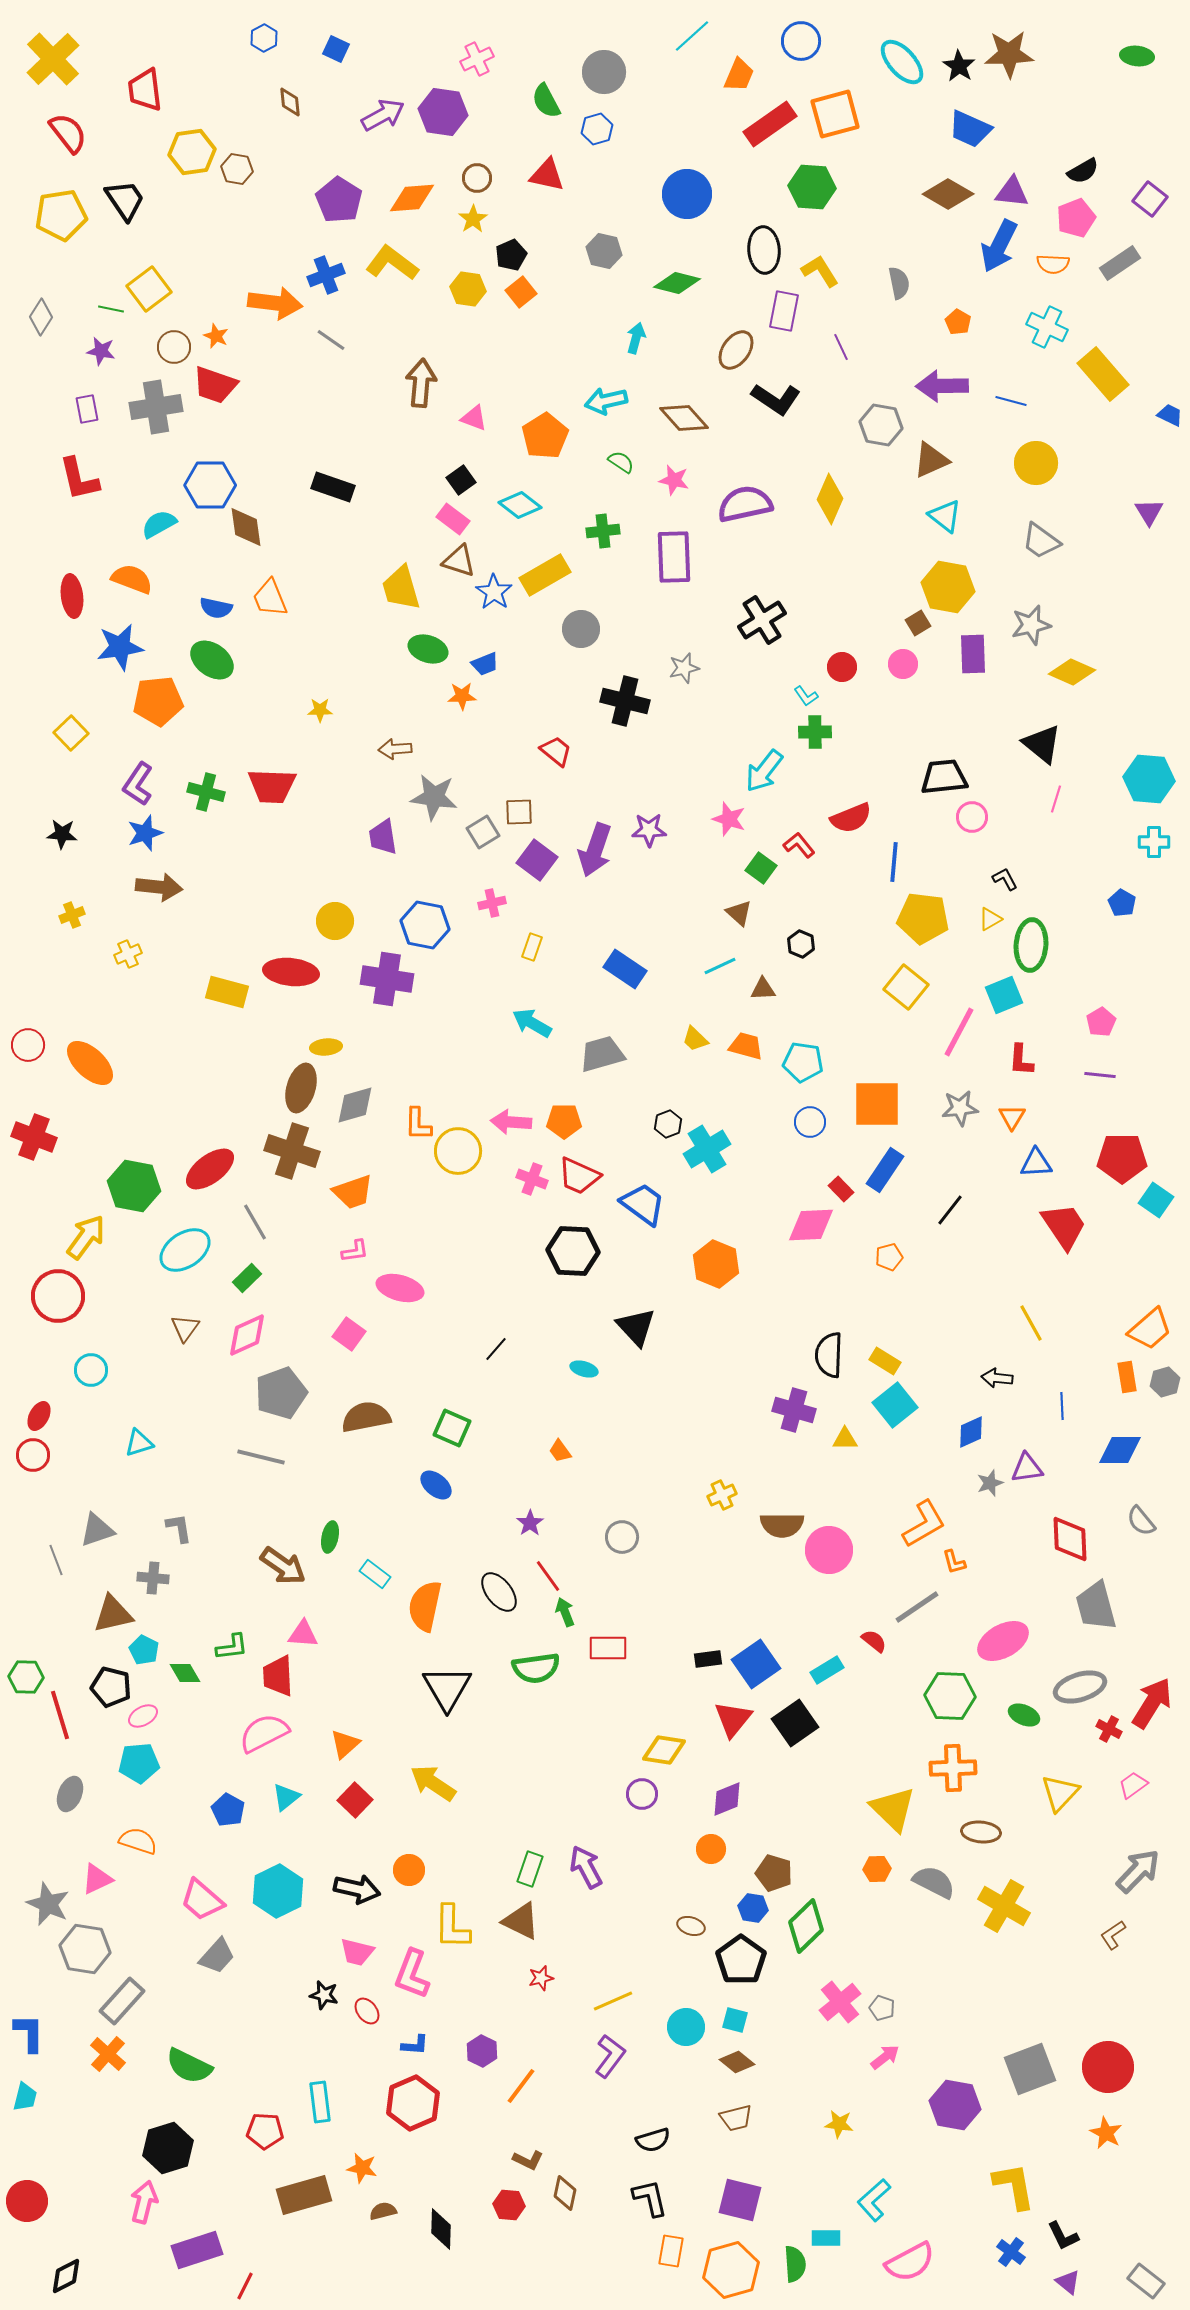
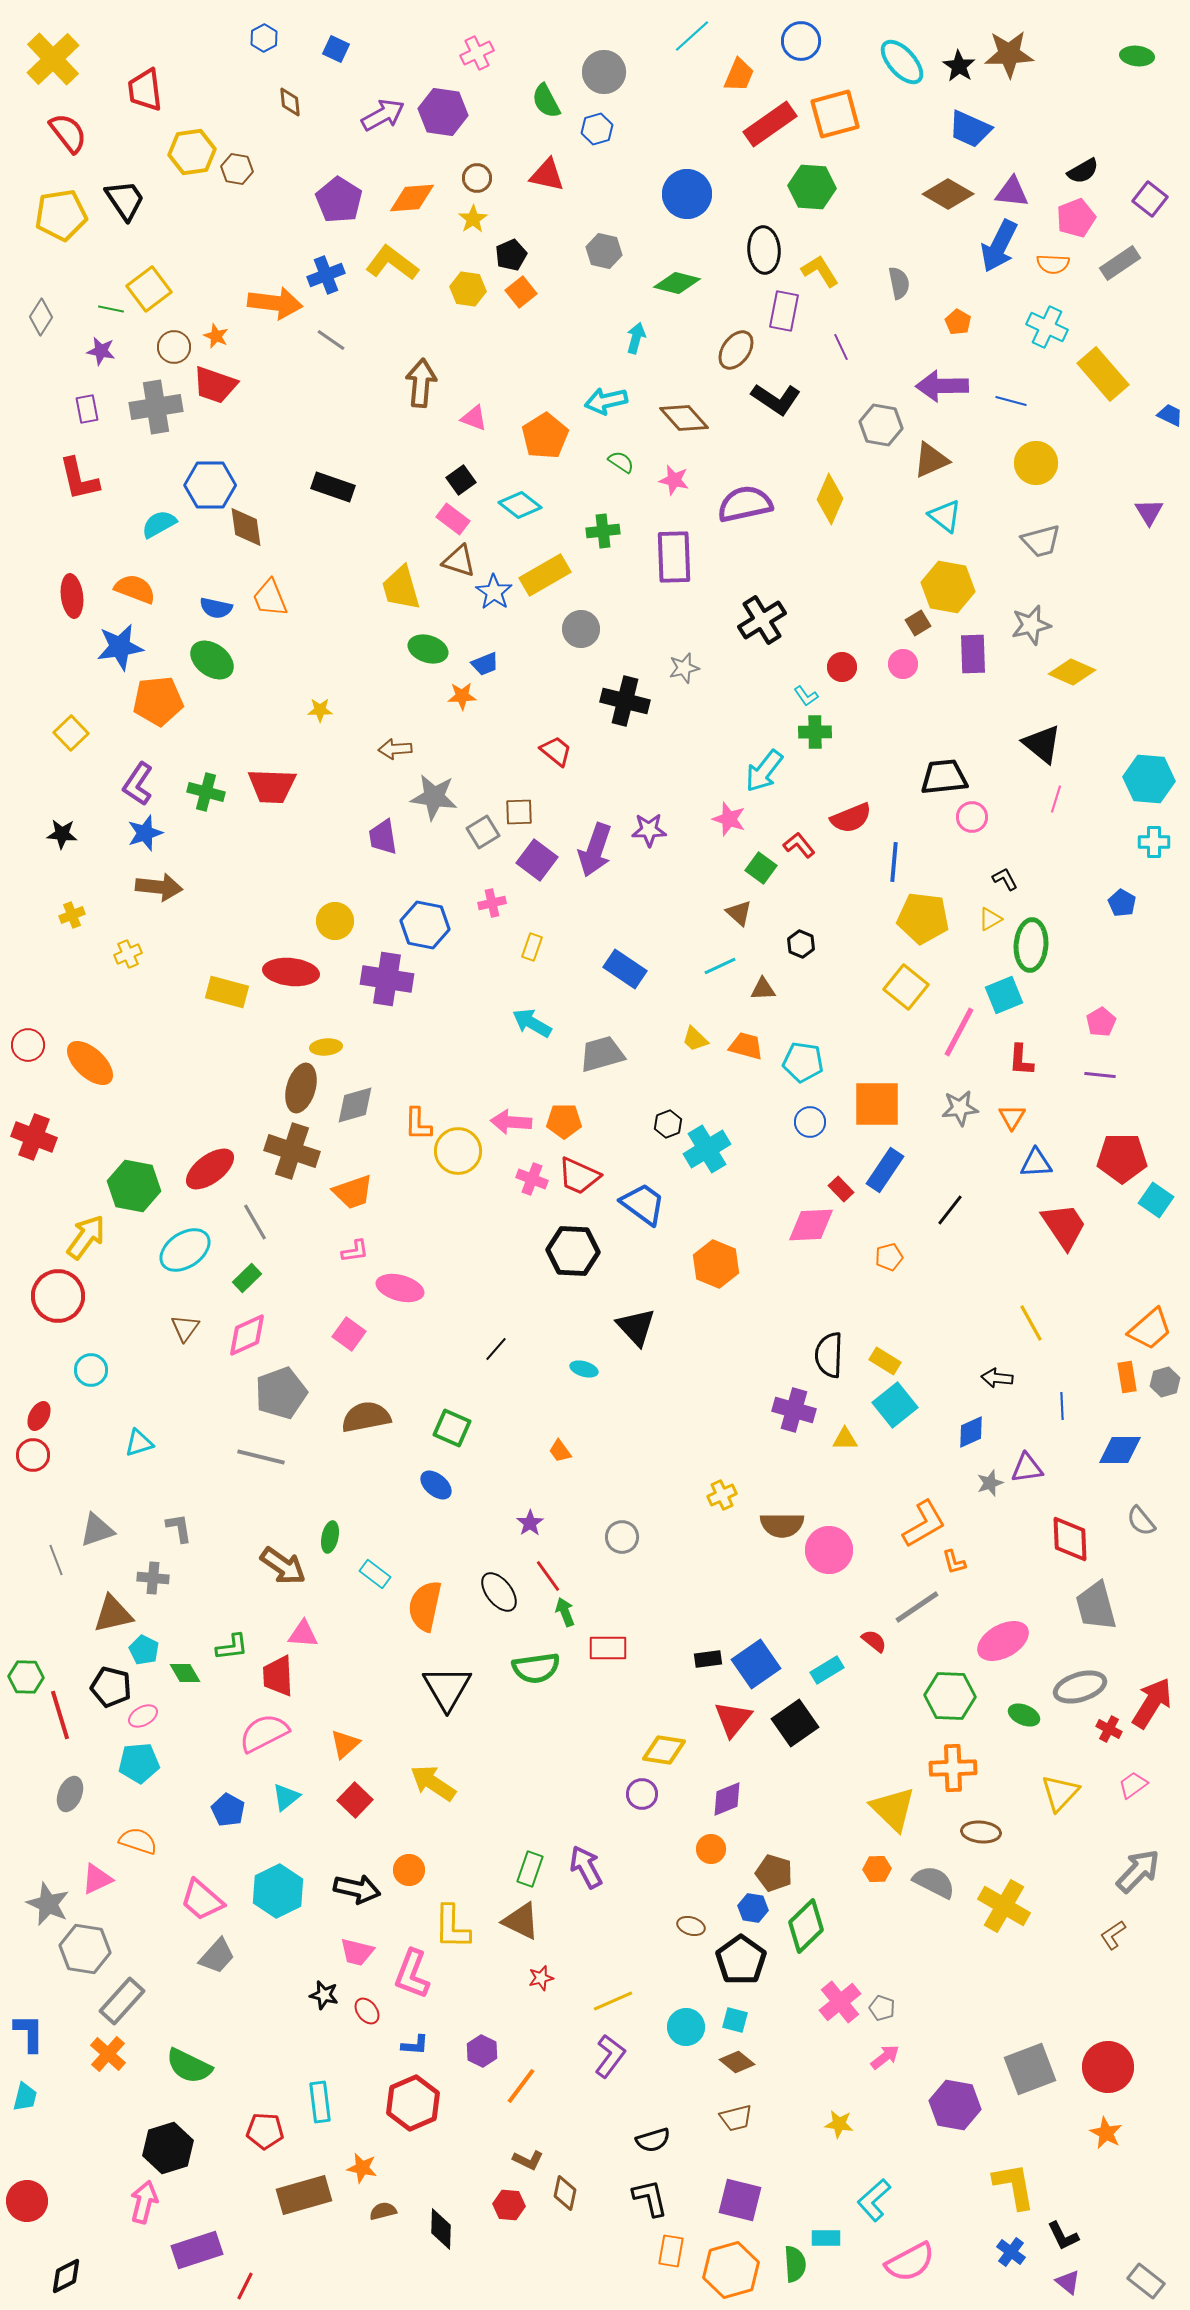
pink cross at (477, 59): moved 6 px up
gray trapezoid at (1041, 541): rotated 51 degrees counterclockwise
orange semicircle at (132, 579): moved 3 px right, 10 px down
